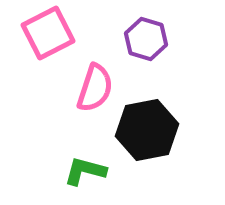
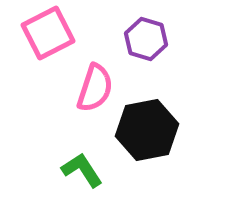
green L-shape: moved 3 px left, 1 px up; rotated 42 degrees clockwise
